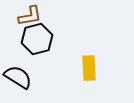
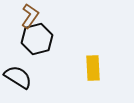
brown L-shape: rotated 45 degrees counterclockwise
yellow rectangle: moved 4 px right
